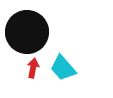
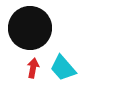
black circle: moved 3 px right, 4 px up
